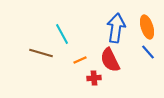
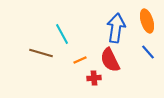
orange ellipse: moved 6 px up
